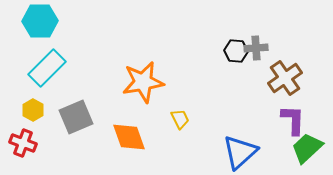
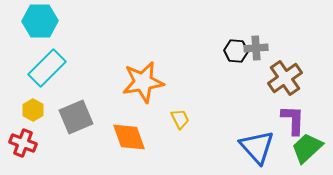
blue triangle: moved 17 px right, 5 px up; rotated 30 degrees counterclockwise
